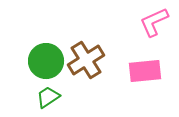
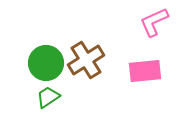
green circle: moved 2 px down
